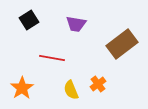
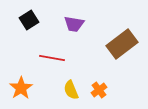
purple trapezoid: moved 2 px left
orange cross: moved 1 px right, 6 px down
orange star: moved 1 px left
